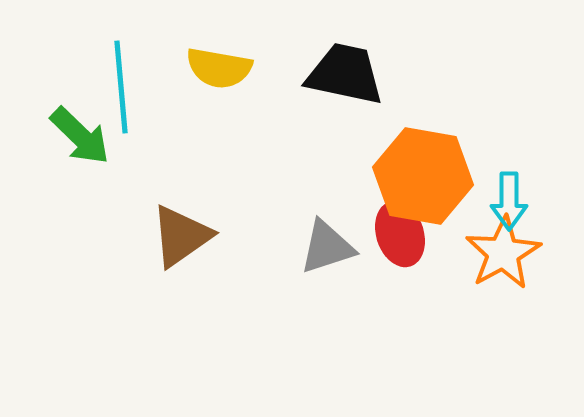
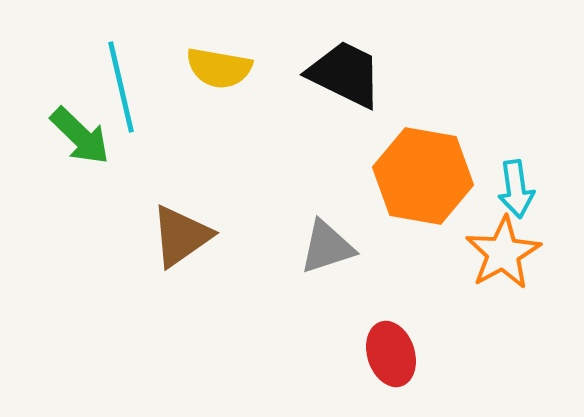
black trapezoid: rotated 14 degrees clockwise
cyan line: rotated 8 degrees counterclockwise
cyan arrow: moved 7 px right, 12 px up; rotated 8 degrees counterclockwise
red ellipse: moved 9 px left, 120 px down
